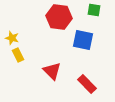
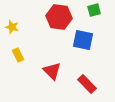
green square: rotated 24 degrees counterclockwise
yellow star: moved 11 px up
